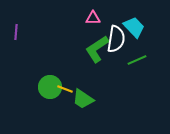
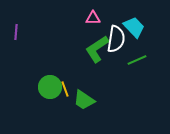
yellow line: rotated 49 degrees clockwise
green trapezoid: moved 1 px right, 1 px down
